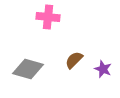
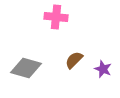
pink cross: moved 8 px right
gray diamond: moved 2 px left, 1 px up
